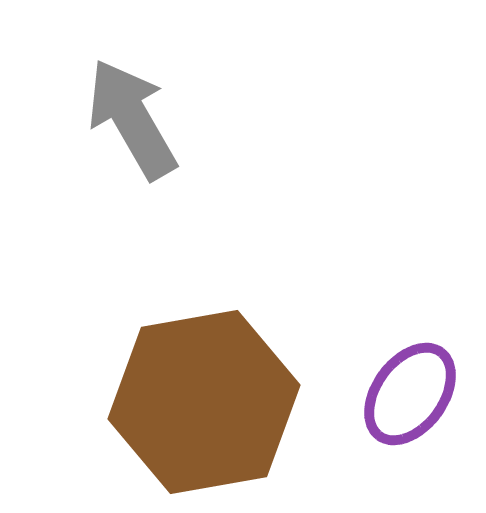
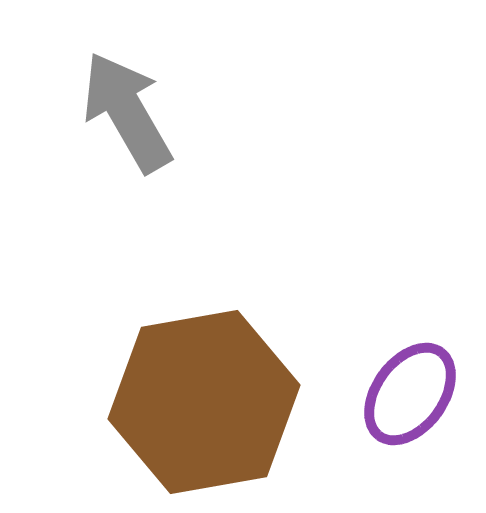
gray arrow: moved 5 px left, 7 px up
